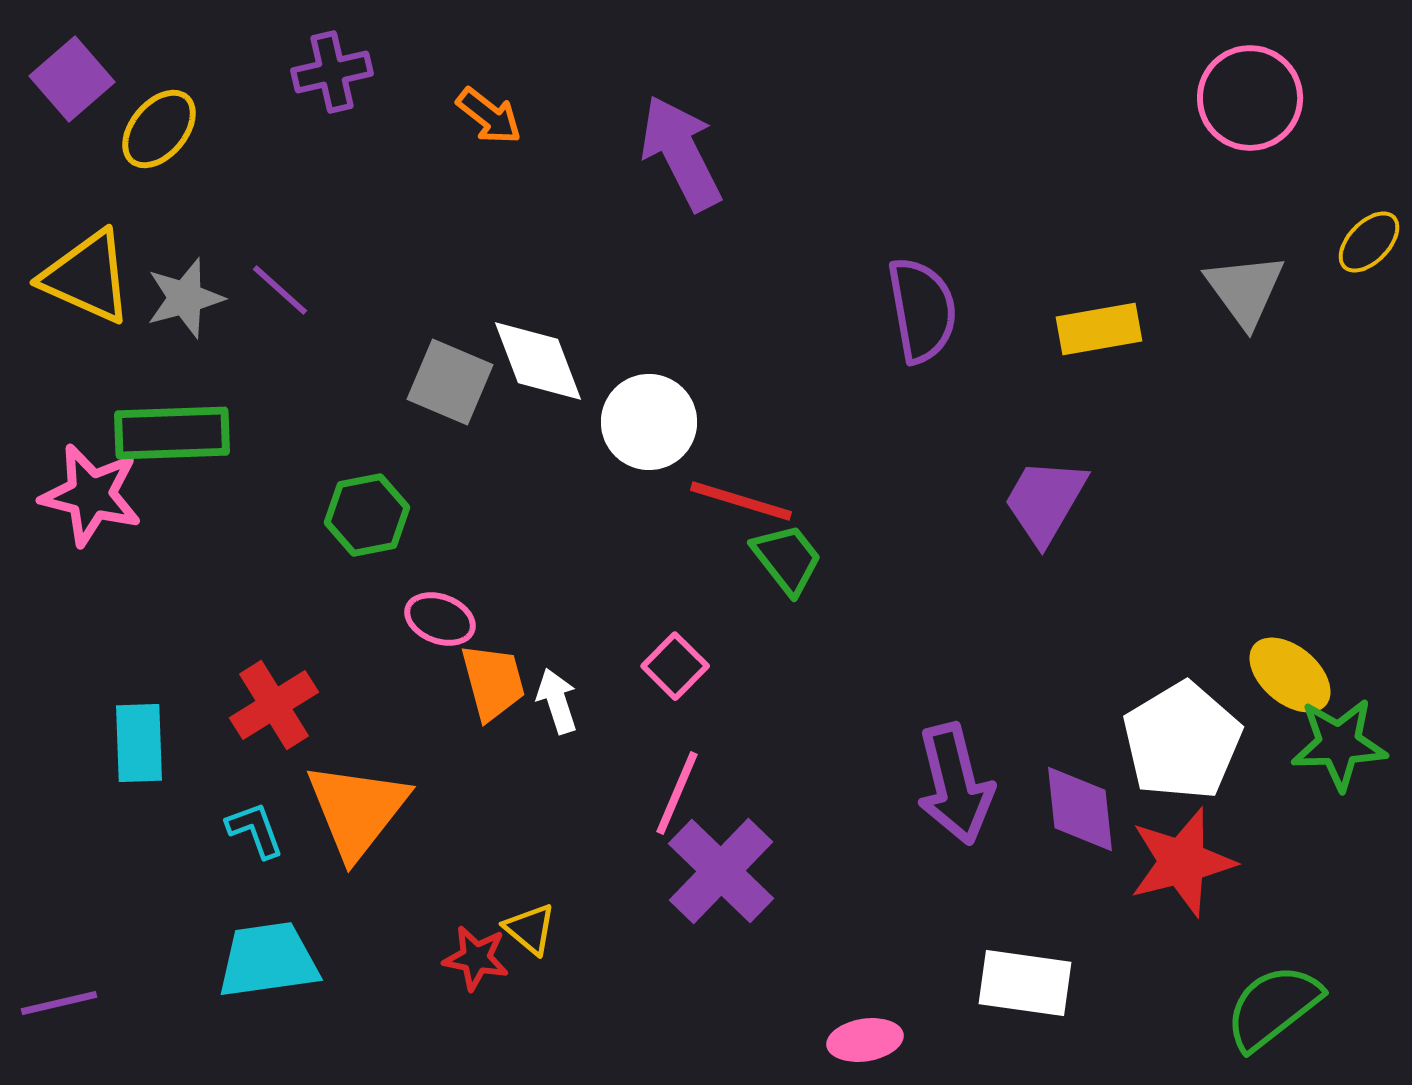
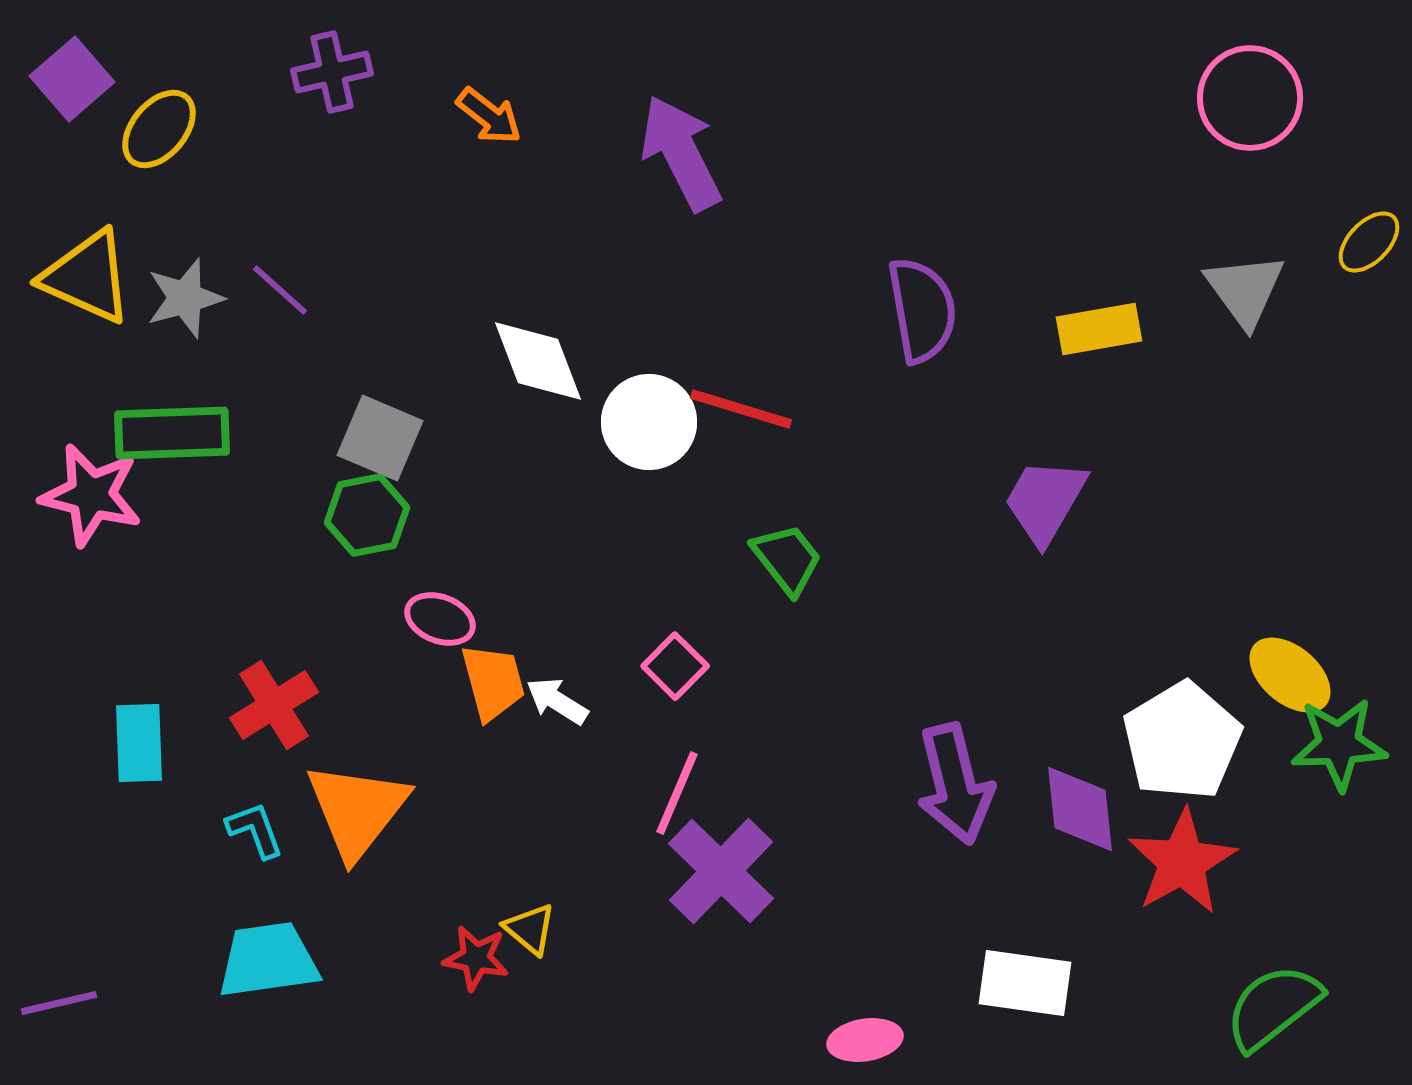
gray square at (450, 382): moved 70 px left, 56 px down
red line at (741, 501): moved 92 px up
white arrow at (557, 701): rotated 40 degrees counterclockwise
red star at (1182, 862): rotated 15 degrees counterclockwise
